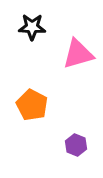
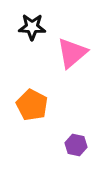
pink triangle: moved 6 px left, 1 px up; rotated 24 degrees counterclockwise
purple hexagon: rotated 10 degrees counterclockwise
